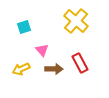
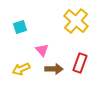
cyan square: moved 4 px left
red rectangle: rotated 48 degrees clockwise
